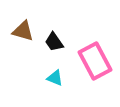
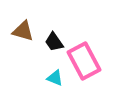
pink rectangle: moved 11 px left
